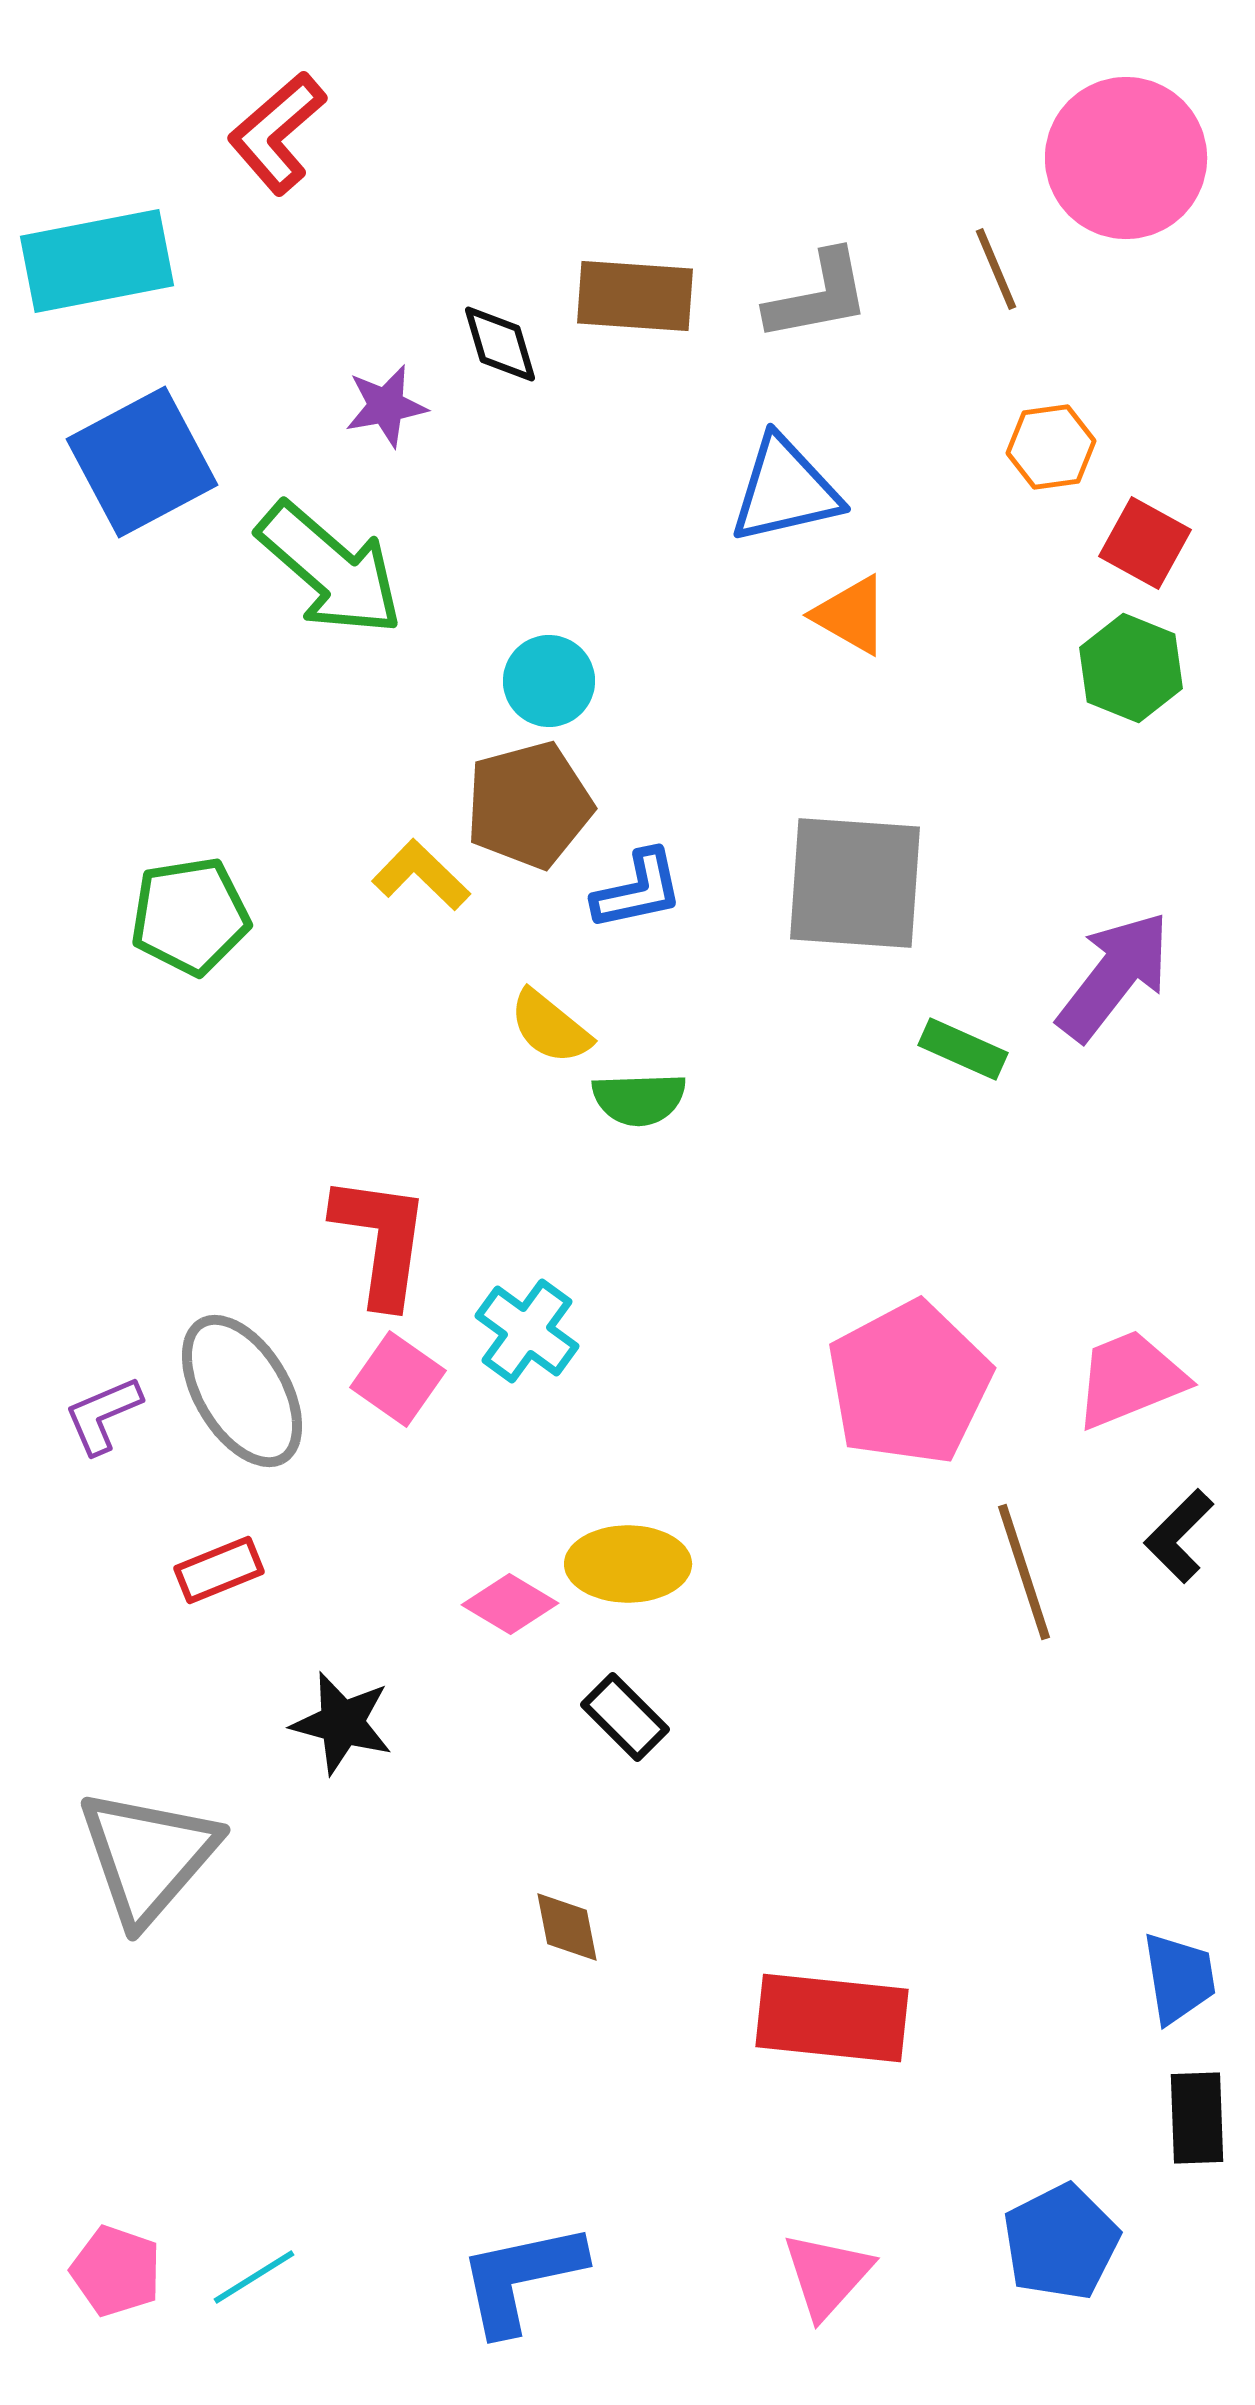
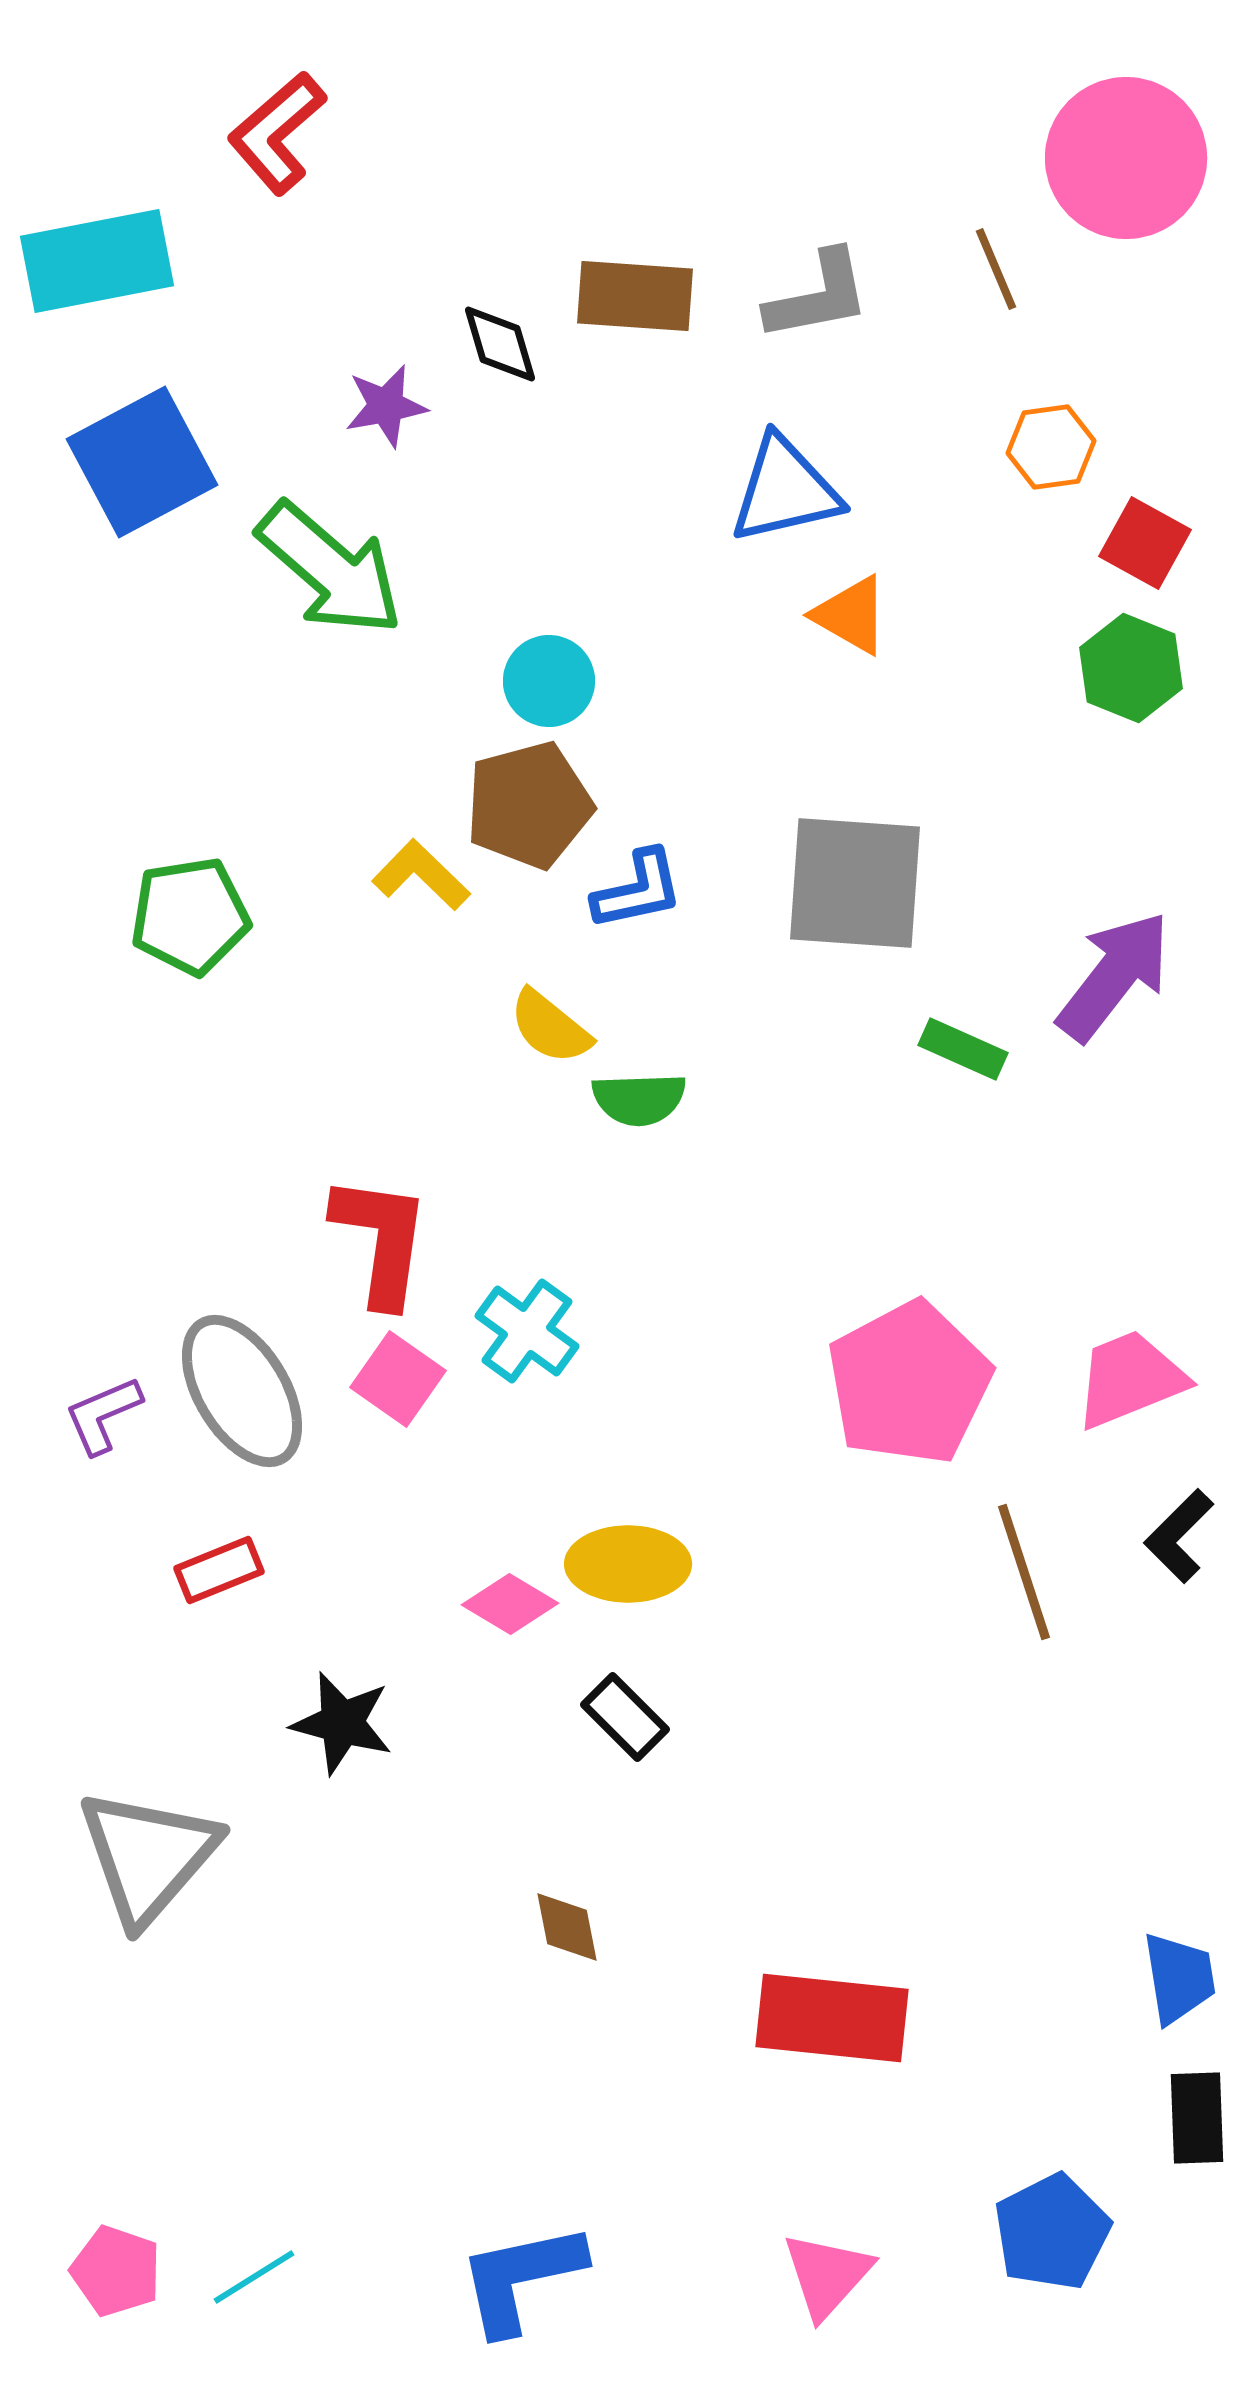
blue pentagon at (1061, 2242): moved 9 px left, 10 px up
